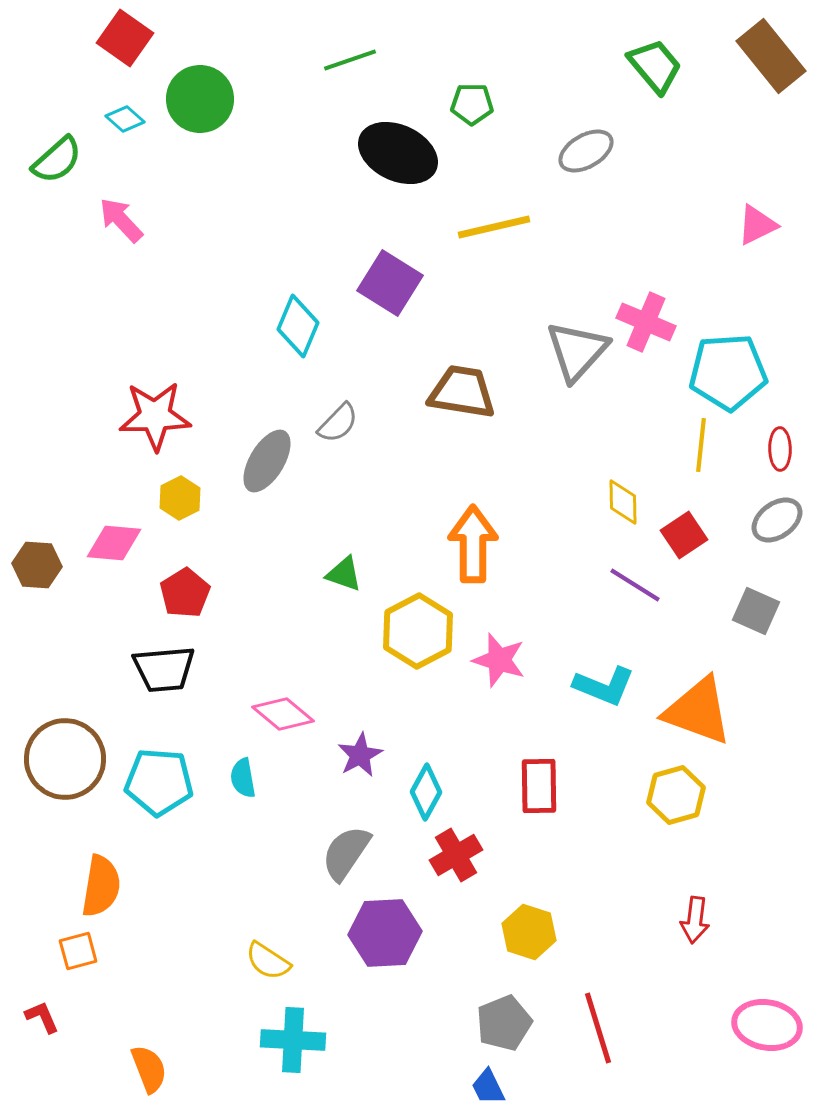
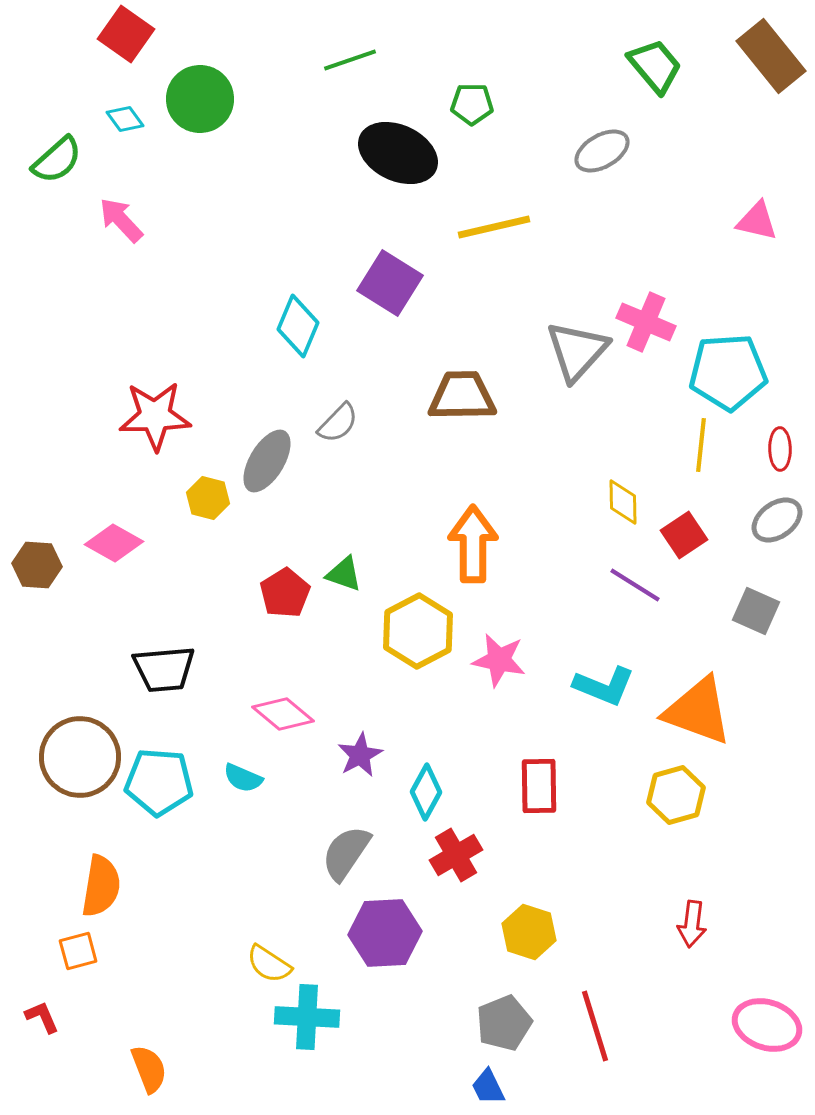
red square at (125, 38): moved 1 px right, 4 px up
cyan diamond at (125, 119): rotated 12 degrees clockwise
gray ellipse at (586, 151): moved 16 px right
pink triangle at (757, 225): moved 4 px up; rotated 39 degrees clockwise
brown trapezoid at (462, 392): moved 4 px down; rotated 10 degrees counterclockwise
yellow hexagon at (180, 498): moved 28 px right; rotated 18 degrees counterclockwise
pink diamond at (114, 543): rotated 24 degrees clockwise
red pentagon at (185, 593): moved 100 px right
pink star at (499, 660): rotated 6 degrees counterclockwise
brown circle at (65, 759): moved 15 px right, 2 px up
cyan semicircle at (243, 778): rotated 57 degrees counterclockwise
red arrow at (695, 920): moved 3 px left, 4 px down
yellow semicircle at (268, 961): moved 1 px right, 3 px down
pink ellipse at (767, 1025): rotated 8 degrees clockwise
red line at (598, 1028): moved 3 px left, 2 px up
cyan cross at (293, 1040): moved 14 px right, 23 px up
